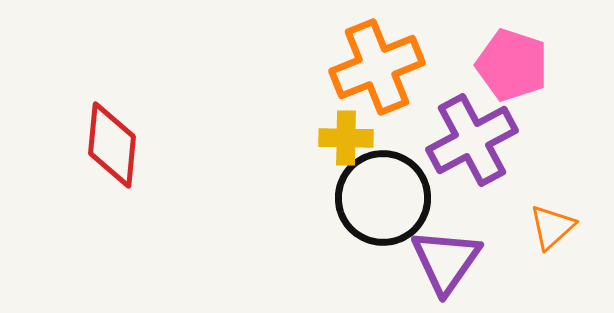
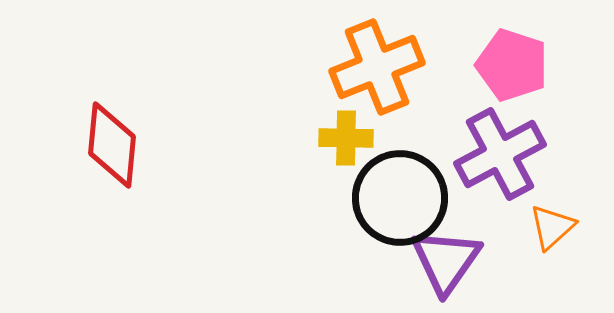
purple cross: moved 28 px right, 14 px down
black circle: moved 17 px right
